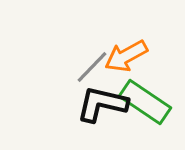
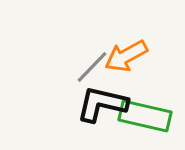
green rectangle: moved 14 px down; rotated 21 degrees counterclockwise
